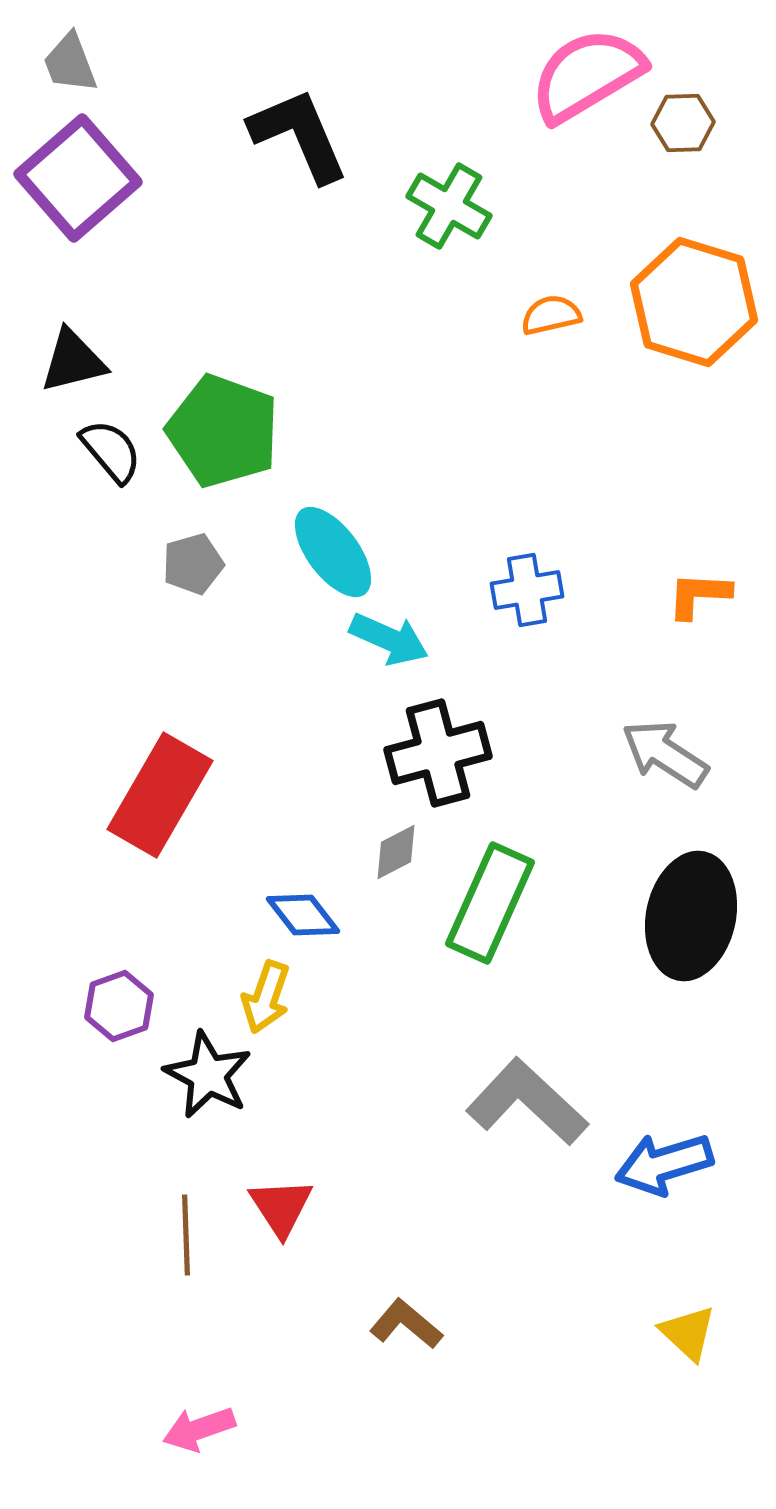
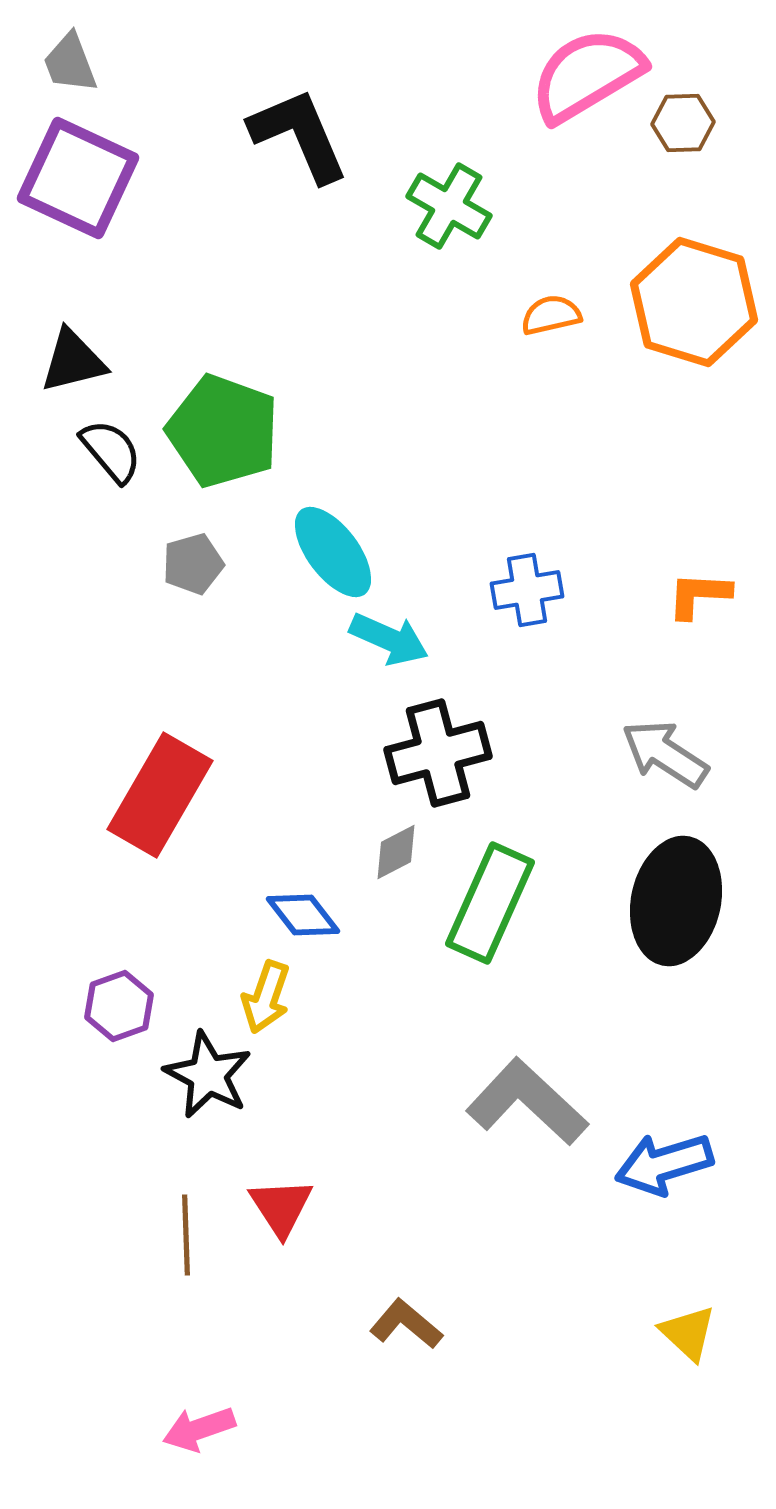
purple square: rotated 24 degrees counterclockwise
black ellipse: moved 15 px left, 15 px up
